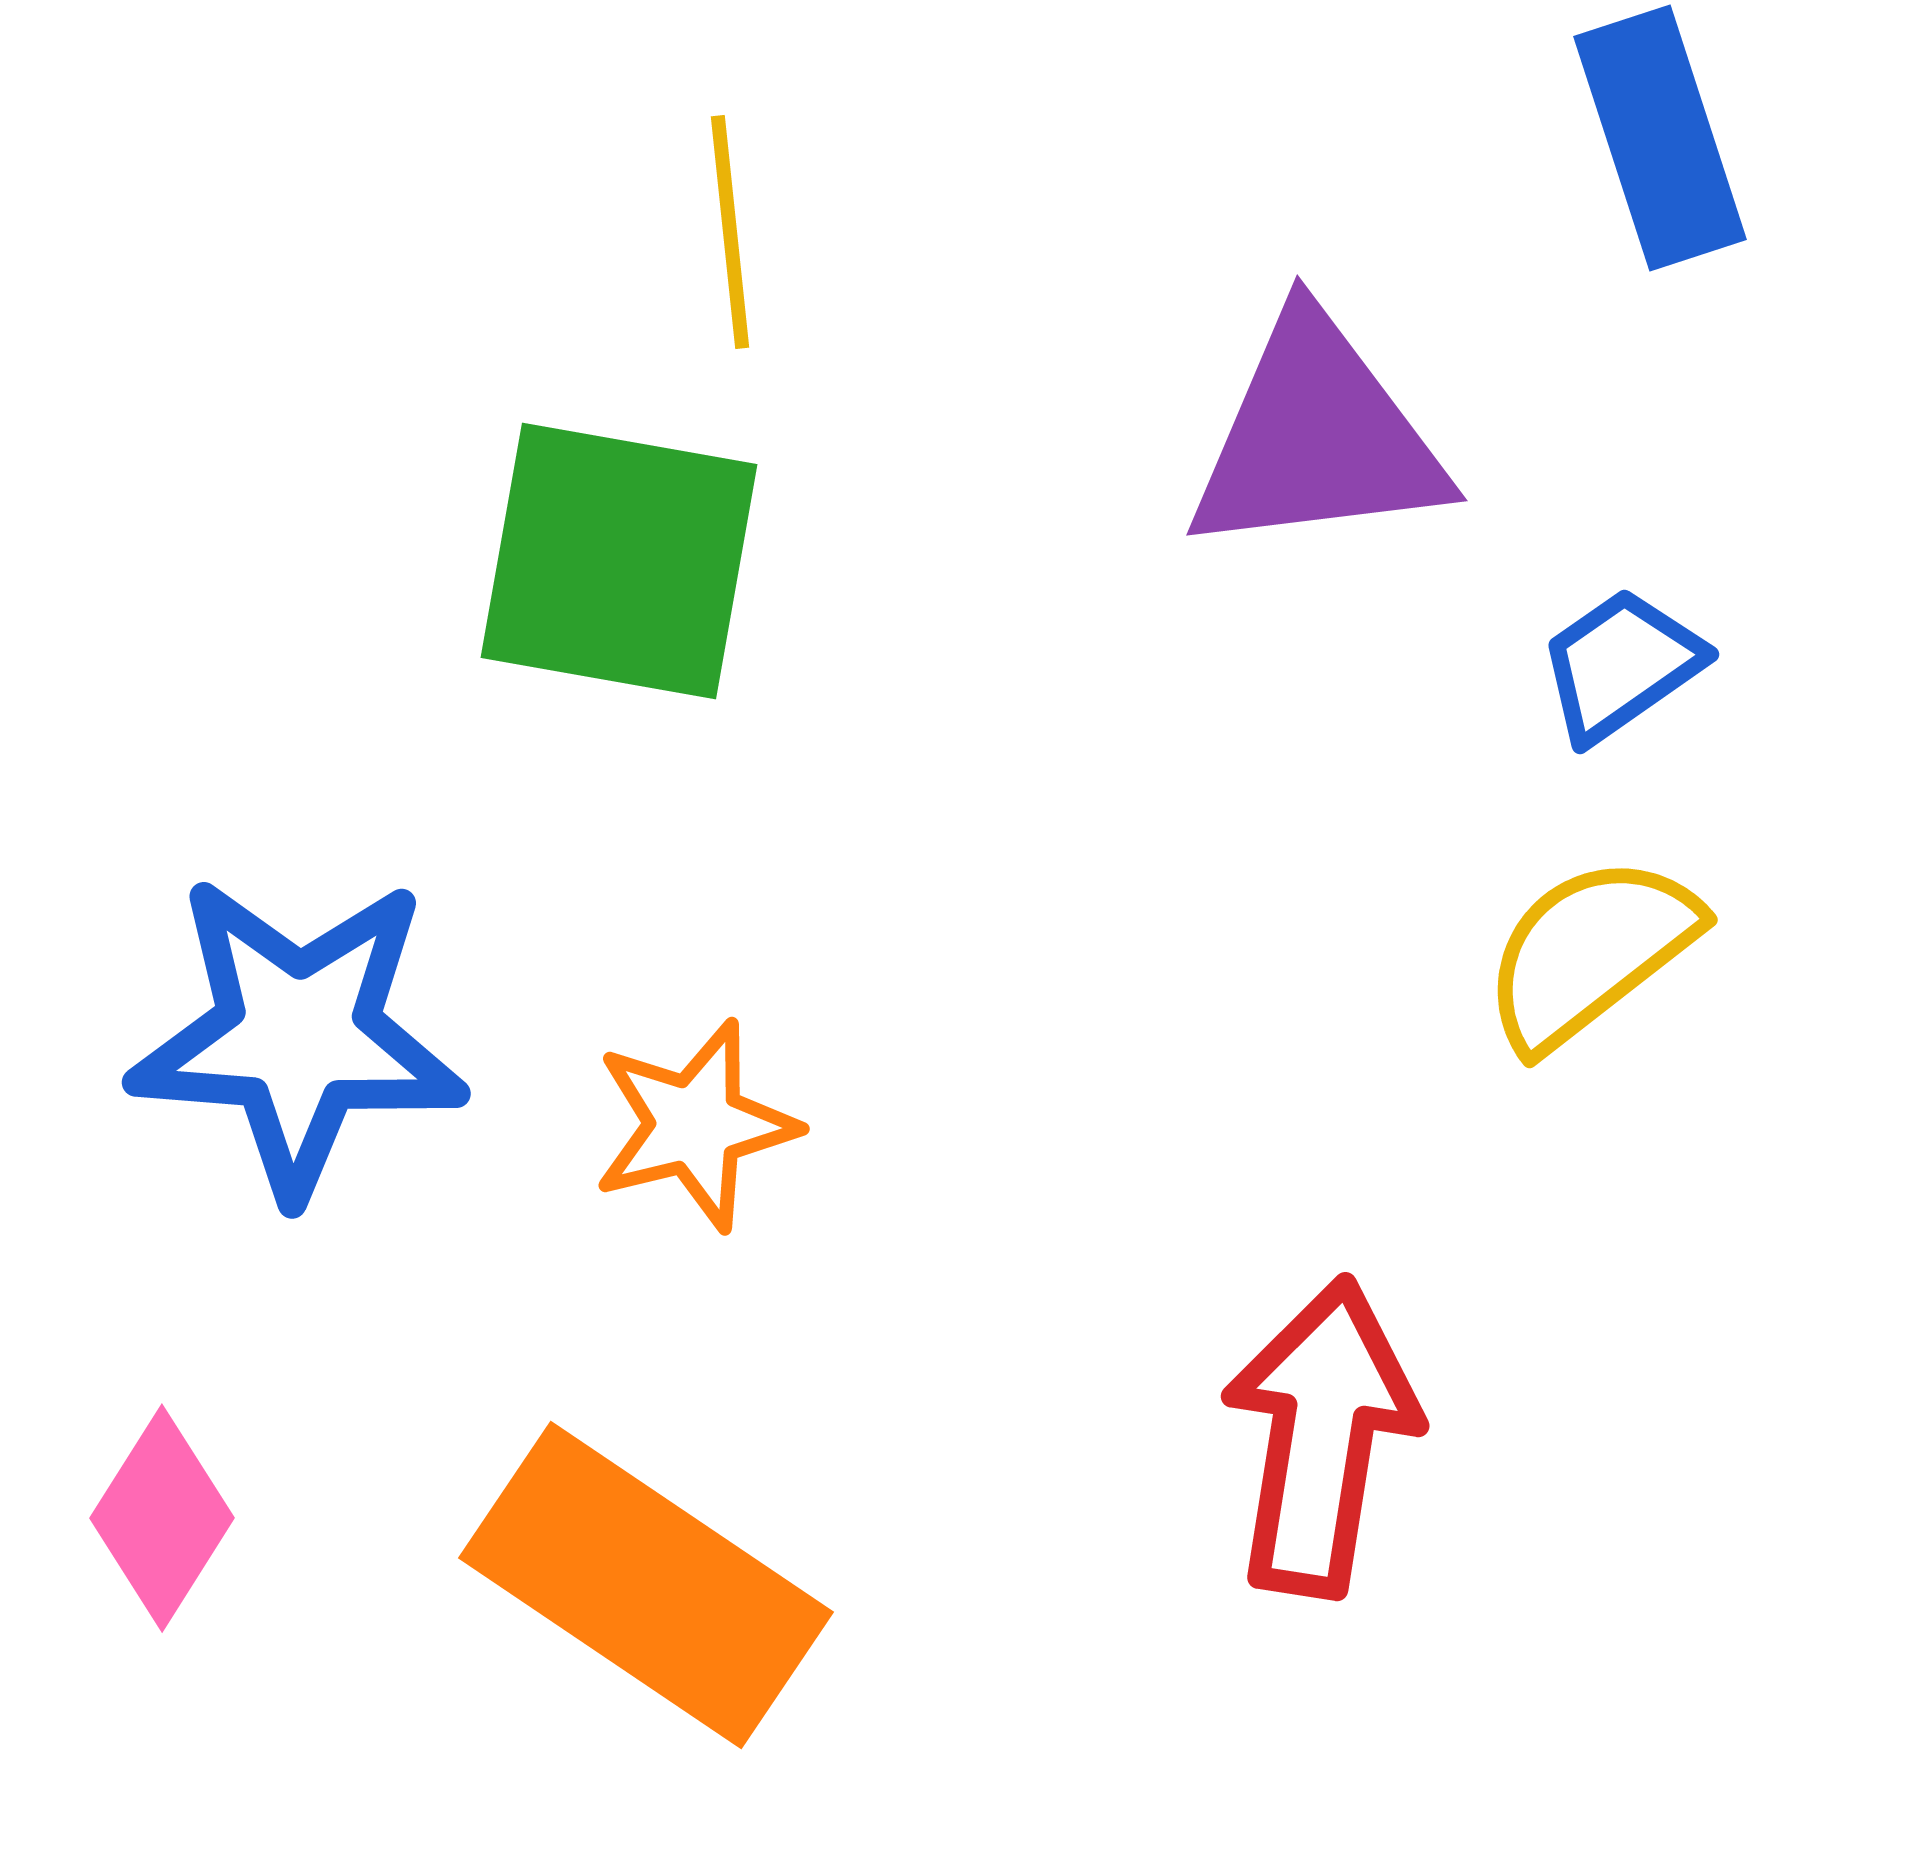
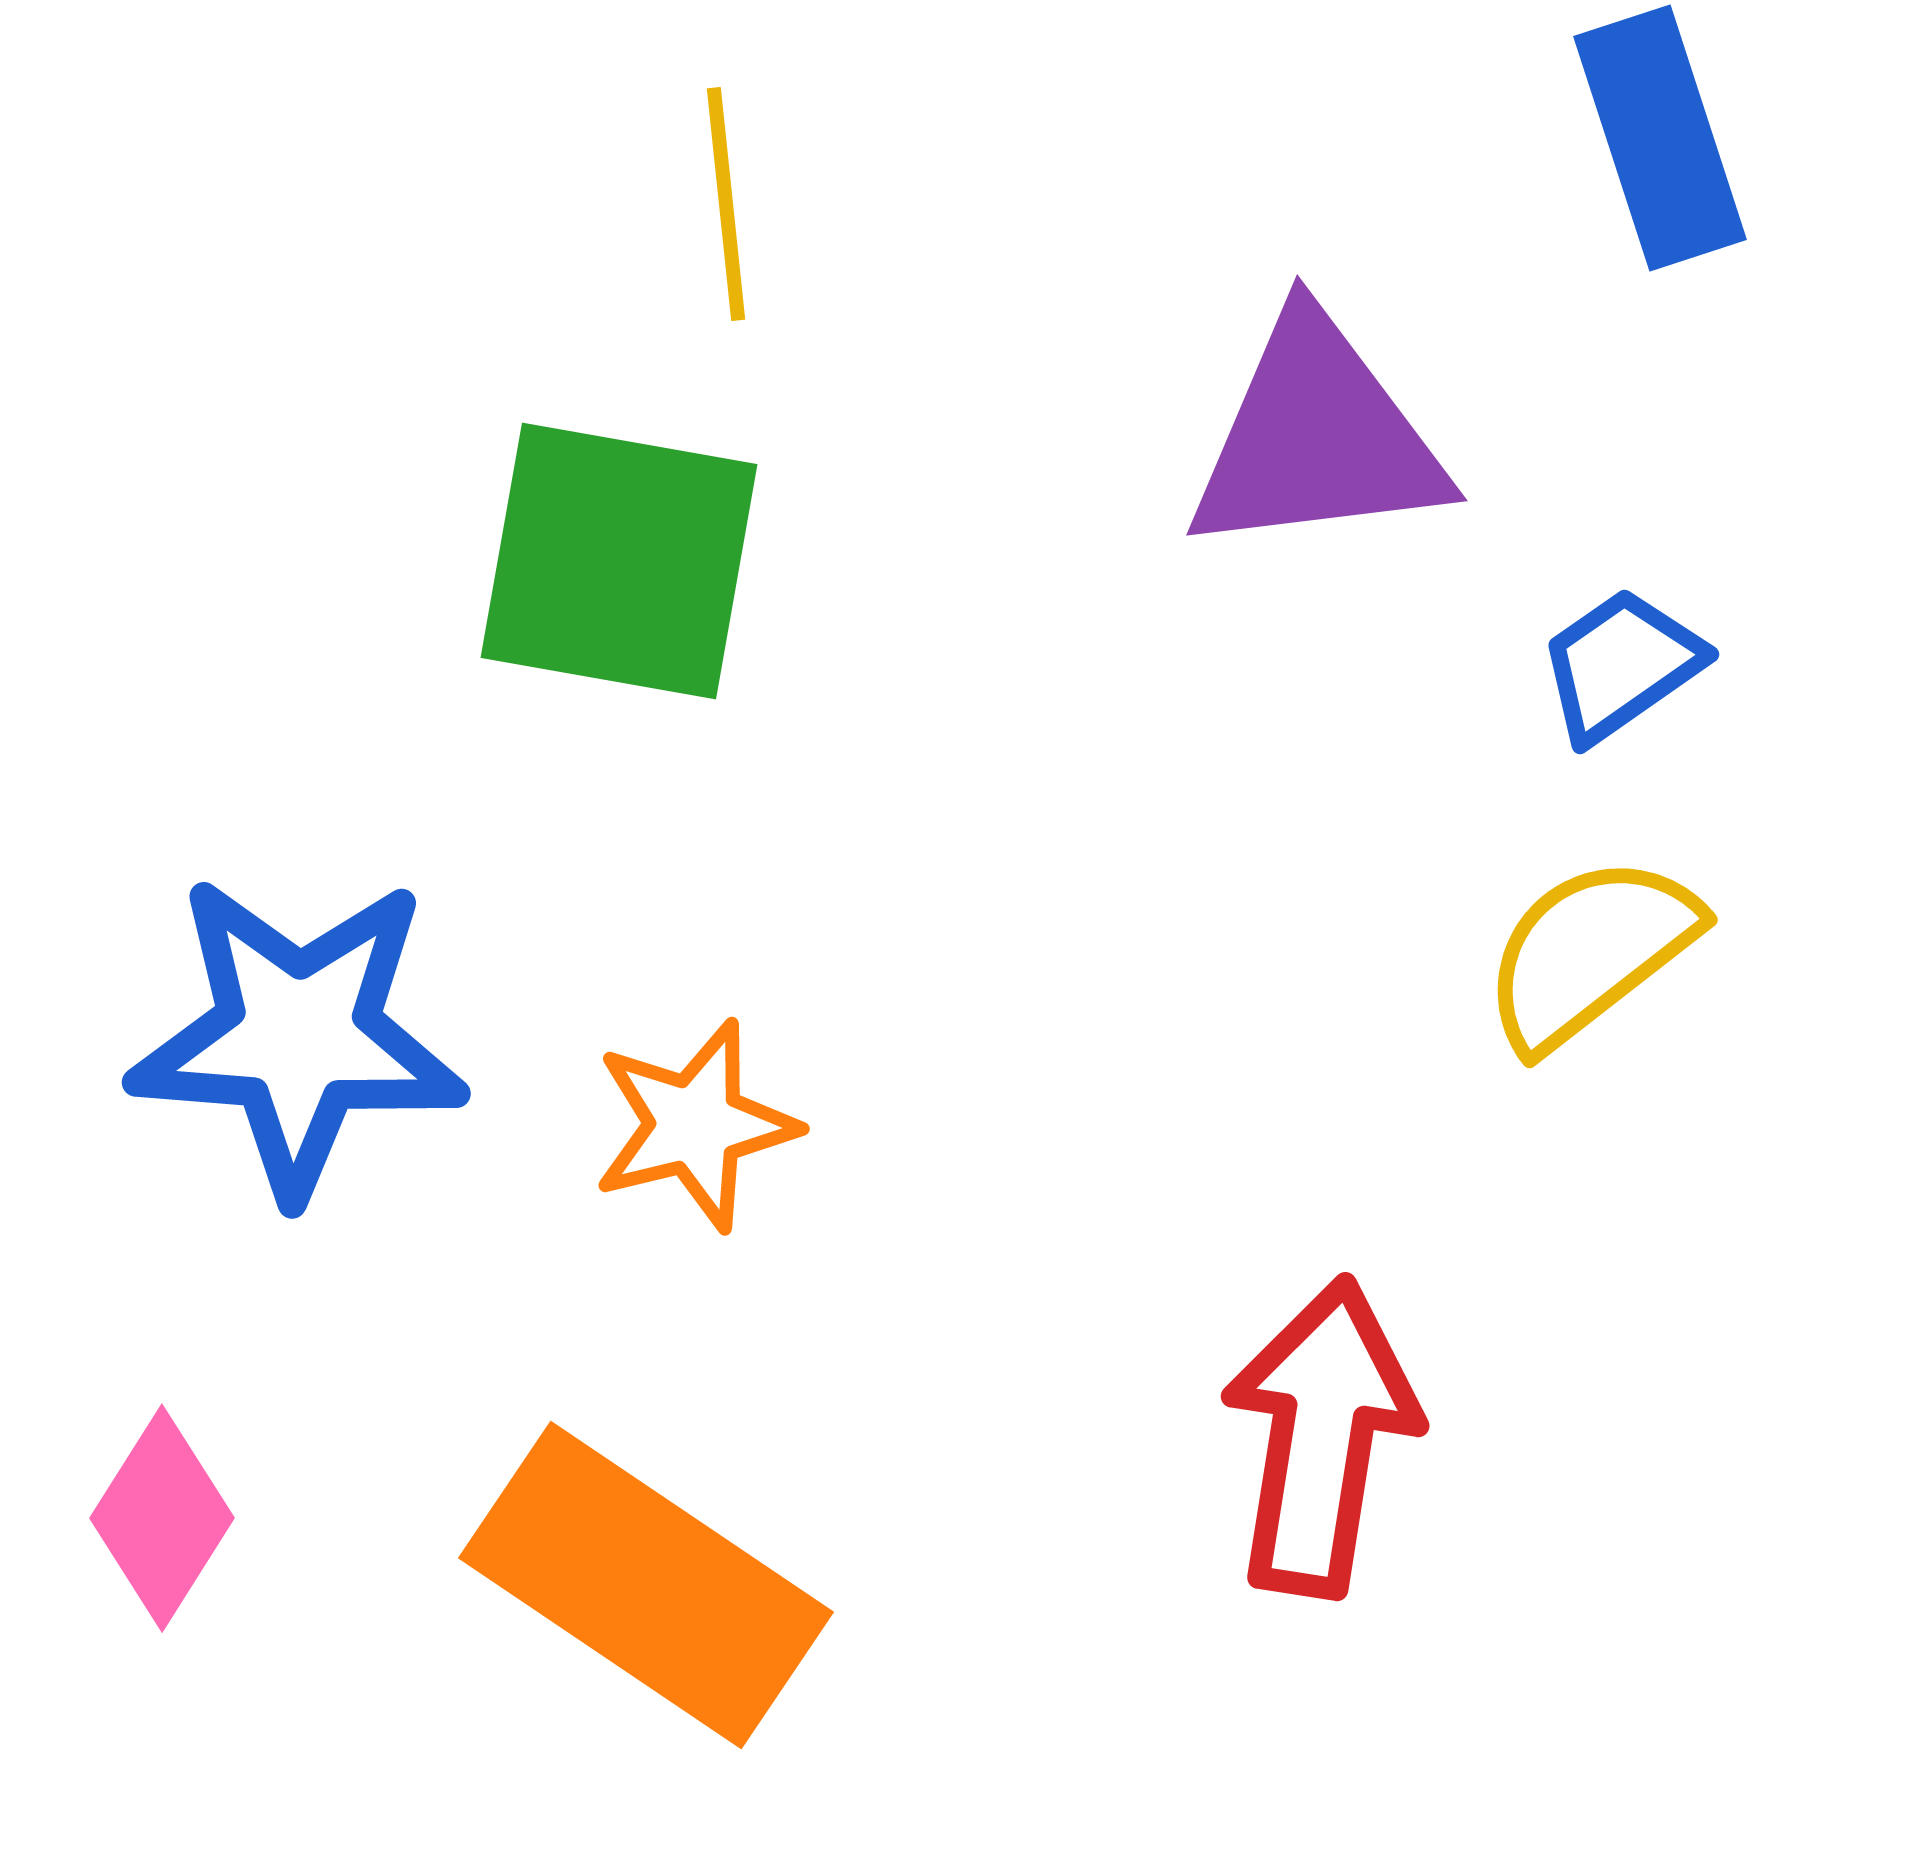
yellow line: moved 4 px left, 28 px up
